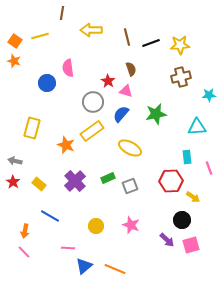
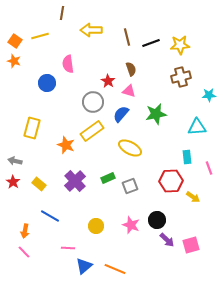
pink semicircle at (68, 68): moved 4 px up
pink triangle at (126, 91): moved 3 px right
black circle at (182, 220): moved 25 px left
